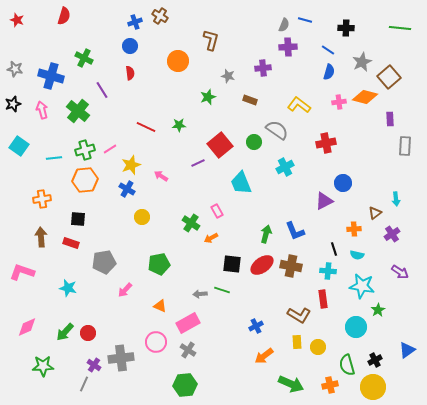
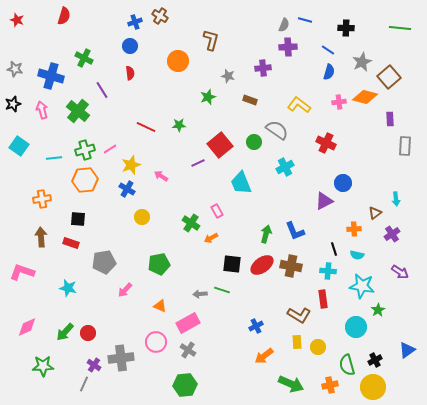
red cross at (326, 143): rotated 36 degrees clockwise
